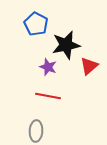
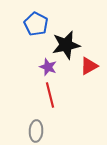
red triangle: rotated 12 degrees clockwise
red line: moved 2 px right, 1 px up; rotated 65 degrees clockwise
